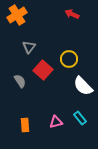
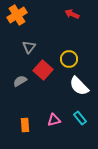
gray semicircle: rotated 88 degrees counterclockwise
white semicircle: moved 4 px left
pink triangle: moved 2 px left, 2 px up
